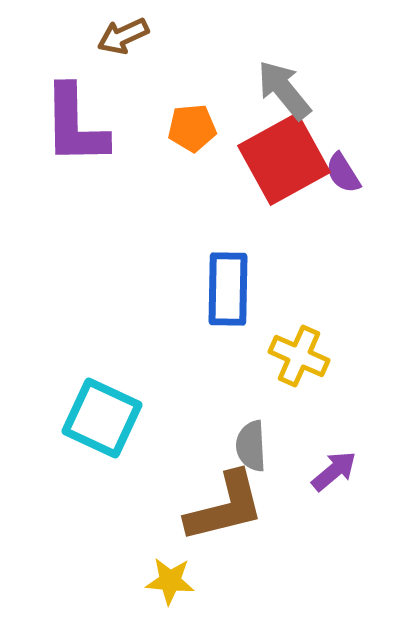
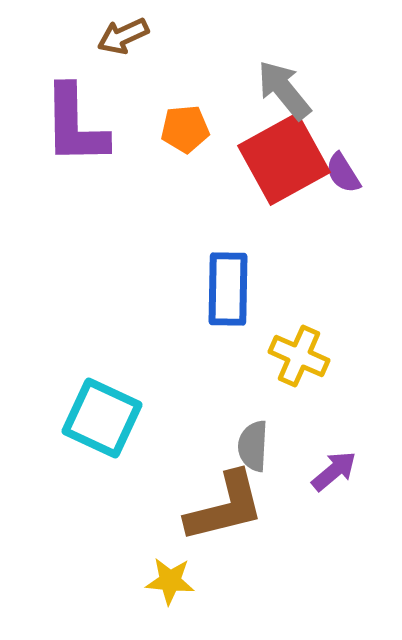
orange pentagon: moved 7 px left, 1 px down
gray semicircle: moved 2 px right; rotated 6 degrees clockwise
